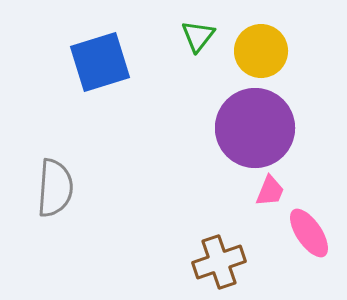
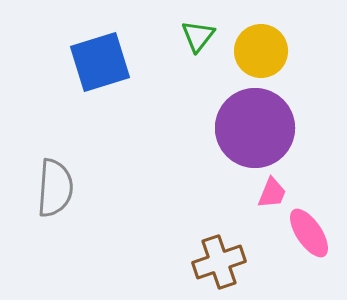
pink trapezoid: moved 2 px right, 2 px down
